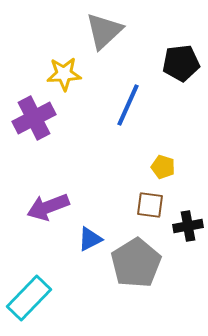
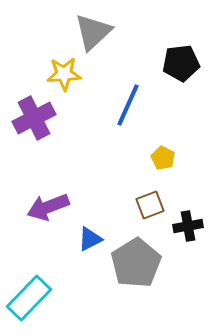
gray triangle: moved 11 px left, 1 px down
yellow pentagon: moved 9 px up; rotated 10 degrees clockwise
brown square: rotated 28 degrees counterclockwise
